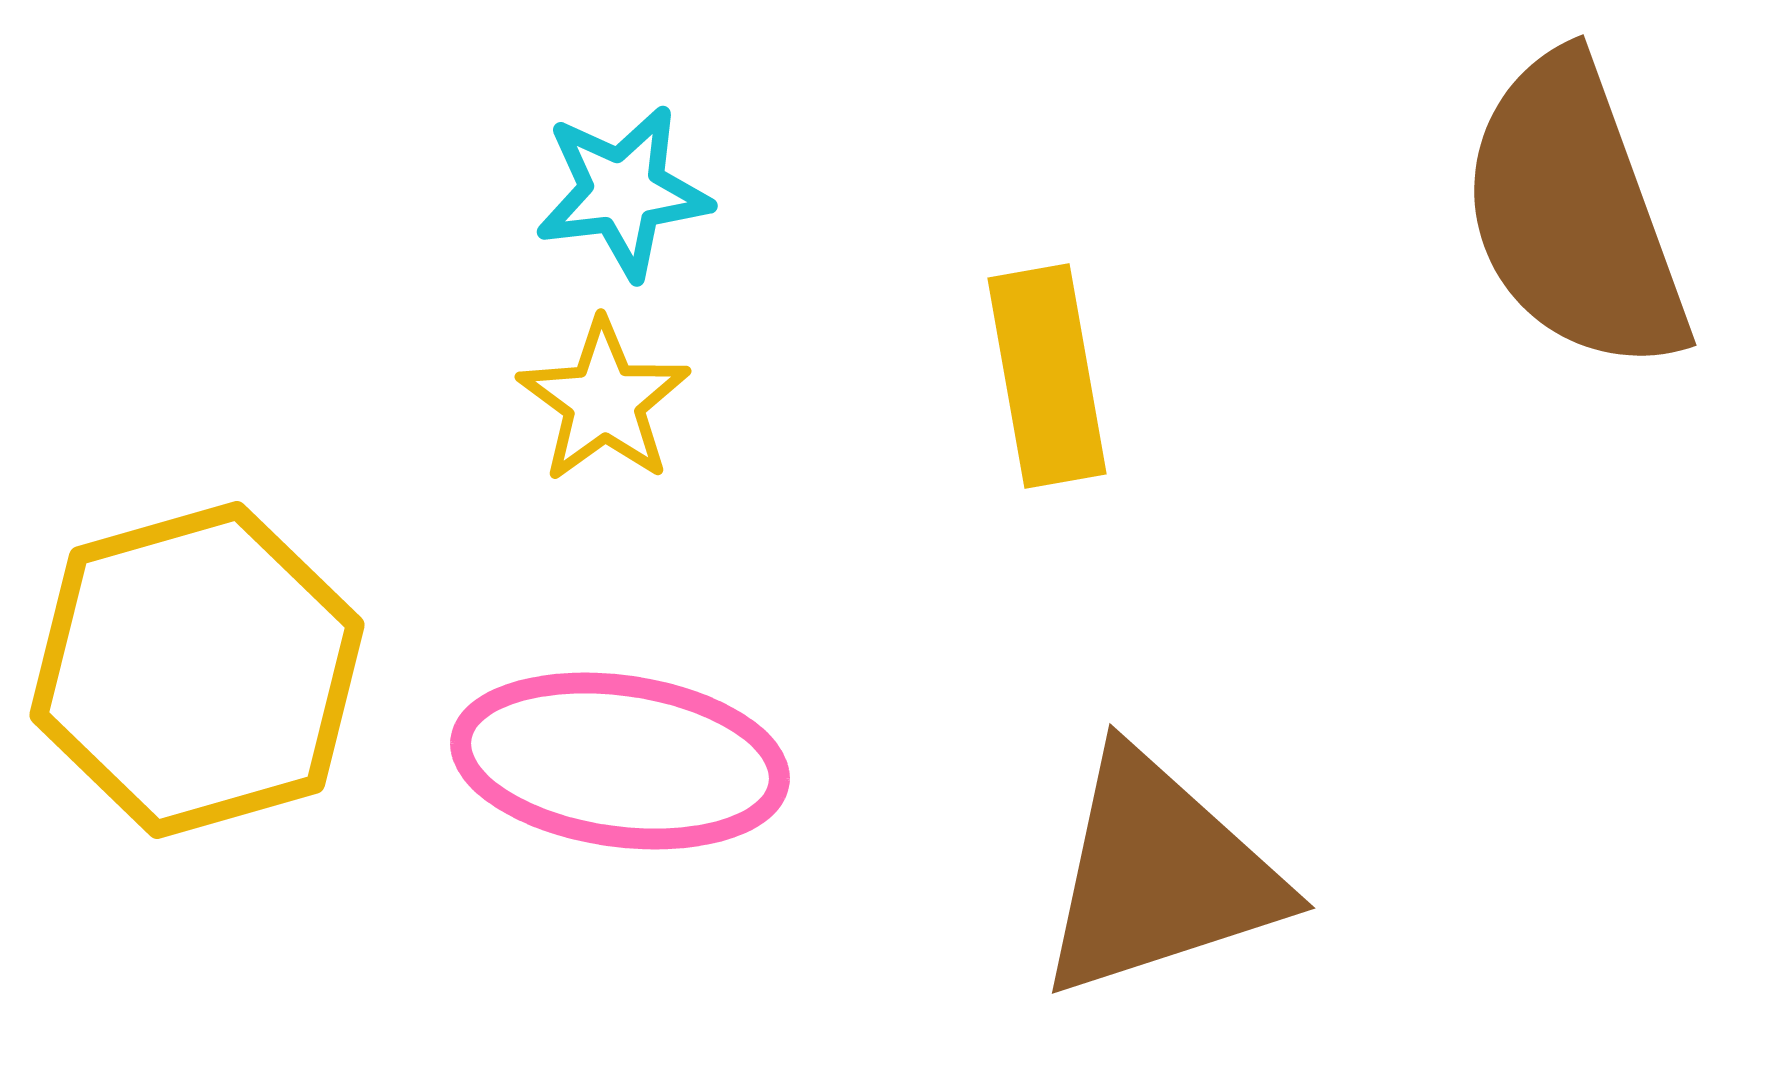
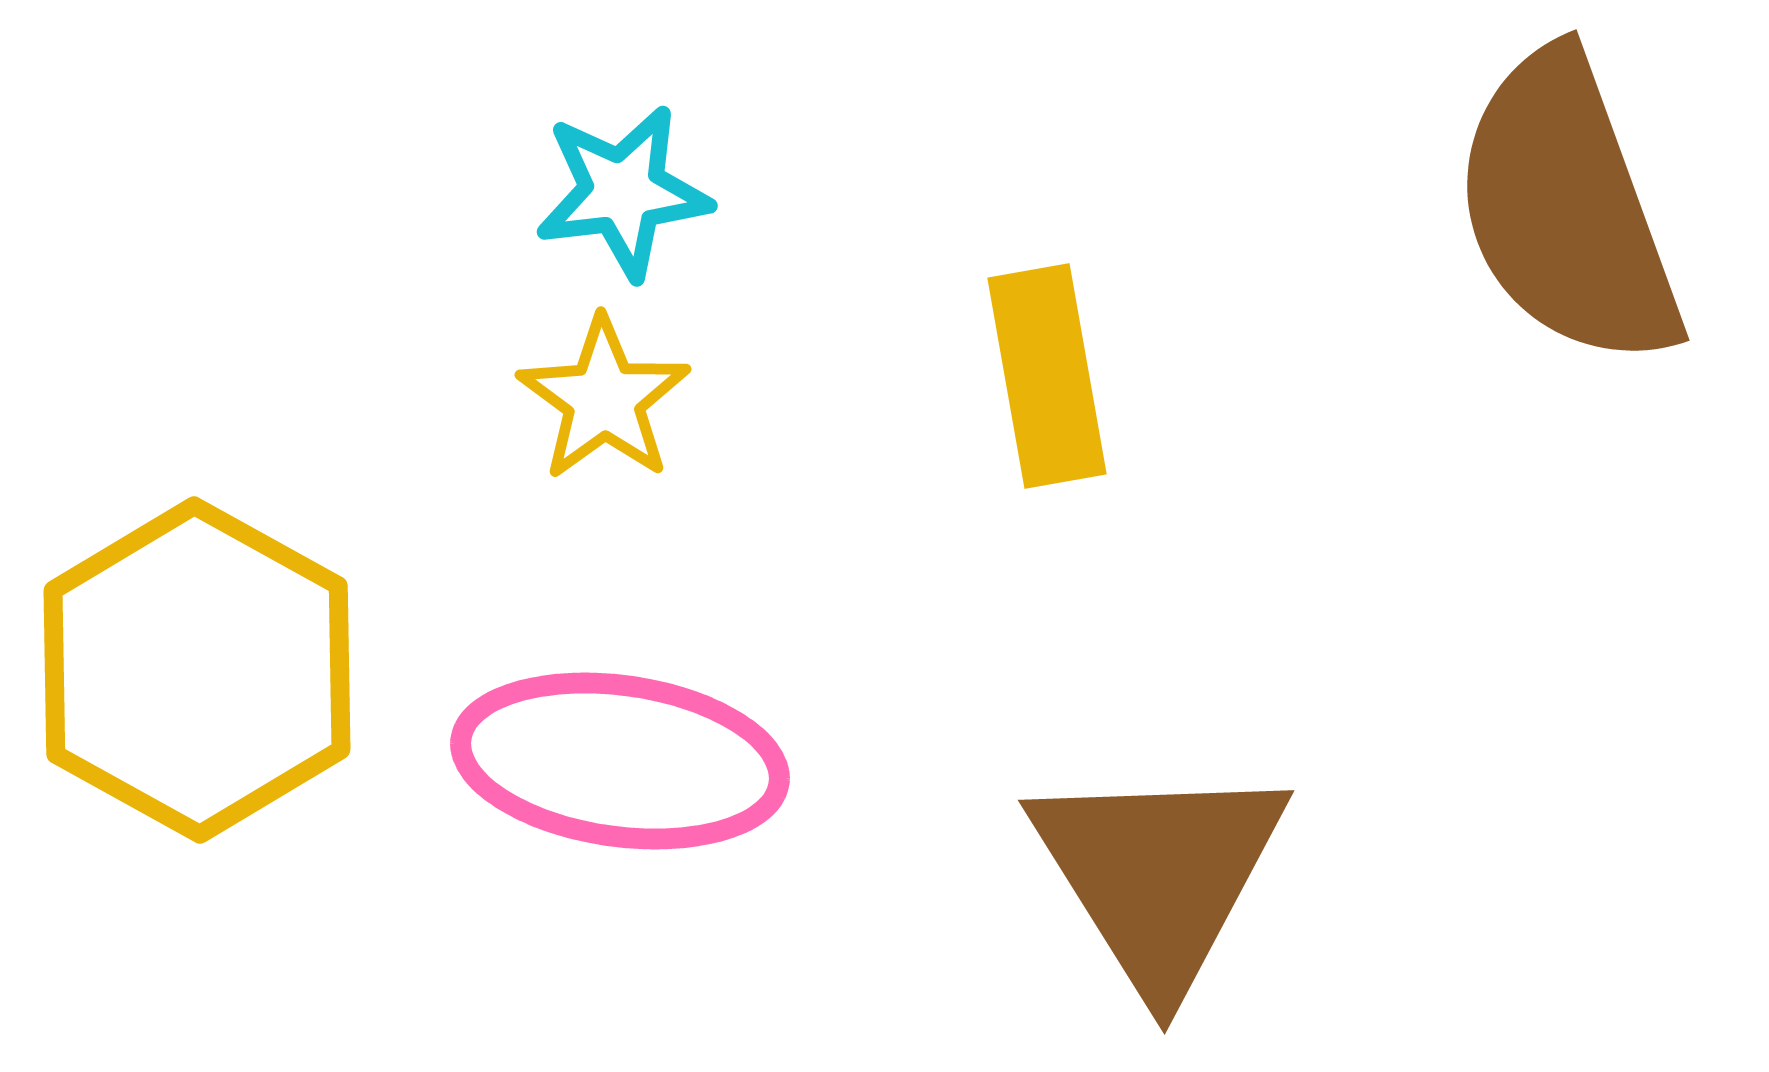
brown semicircle: moved 7 px left, 5 px up
yellow star: moved 2 px up
yellow hexagon: rotated 15 degrees counterclockwise
brown triangle: rotated 44 degrees counterclockwise
